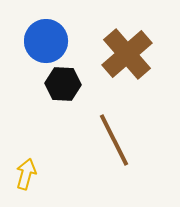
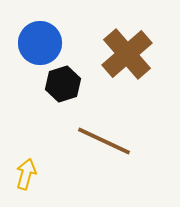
blue circle: moved 6 px left, 2 px down
black hexagon: rotated 20 degrees counterclockwise
brown line: moved 10 px left, 1 px down; rotated 38 degrees counterclockwise
